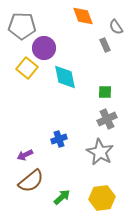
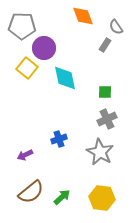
gray rectangle: rotated 56 degrees clockwise
cyan diamond: moved 1 px down
brown semicircle: moved 11 px down
yellow hexagon: rotated 15 degrees clockwise
